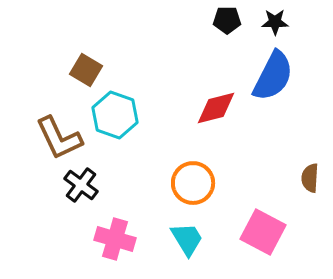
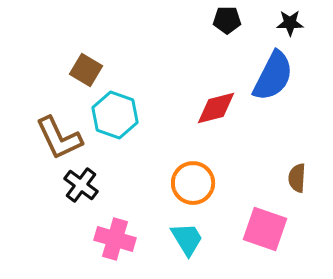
black star: moved 15 px right, 1 px down
brown semicircle: moved 13 px left
pink square: moved 2 px right, 3 px up; rotated 9 degrees counterclockwise
